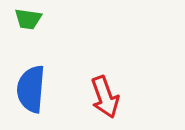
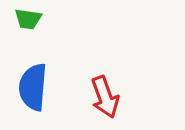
blue semicircle: moved 2 px right, 2 px up
